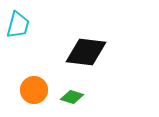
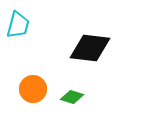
black diamond: moved 4 px right, 4 px up
orange circle: moved 1 px left, 1 px up
